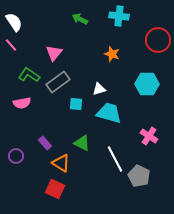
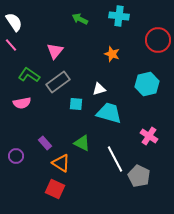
pink triangle: moved 1 px right, 2 px up
cyan hexagon: rotated 15 degrees counterclockwise
